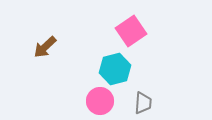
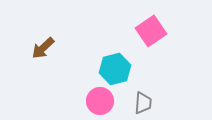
pink square: moved 20 px right
brown arrow: moved 2 px left, 1 px down
